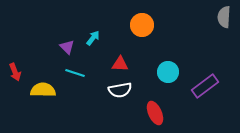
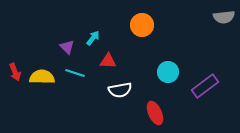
gray semicircle: rotated 100 degrees counterclockwise
red triangle: moved 12 px left, 3 px up
yellow semicircle: moved 1 px left, 13 px up
